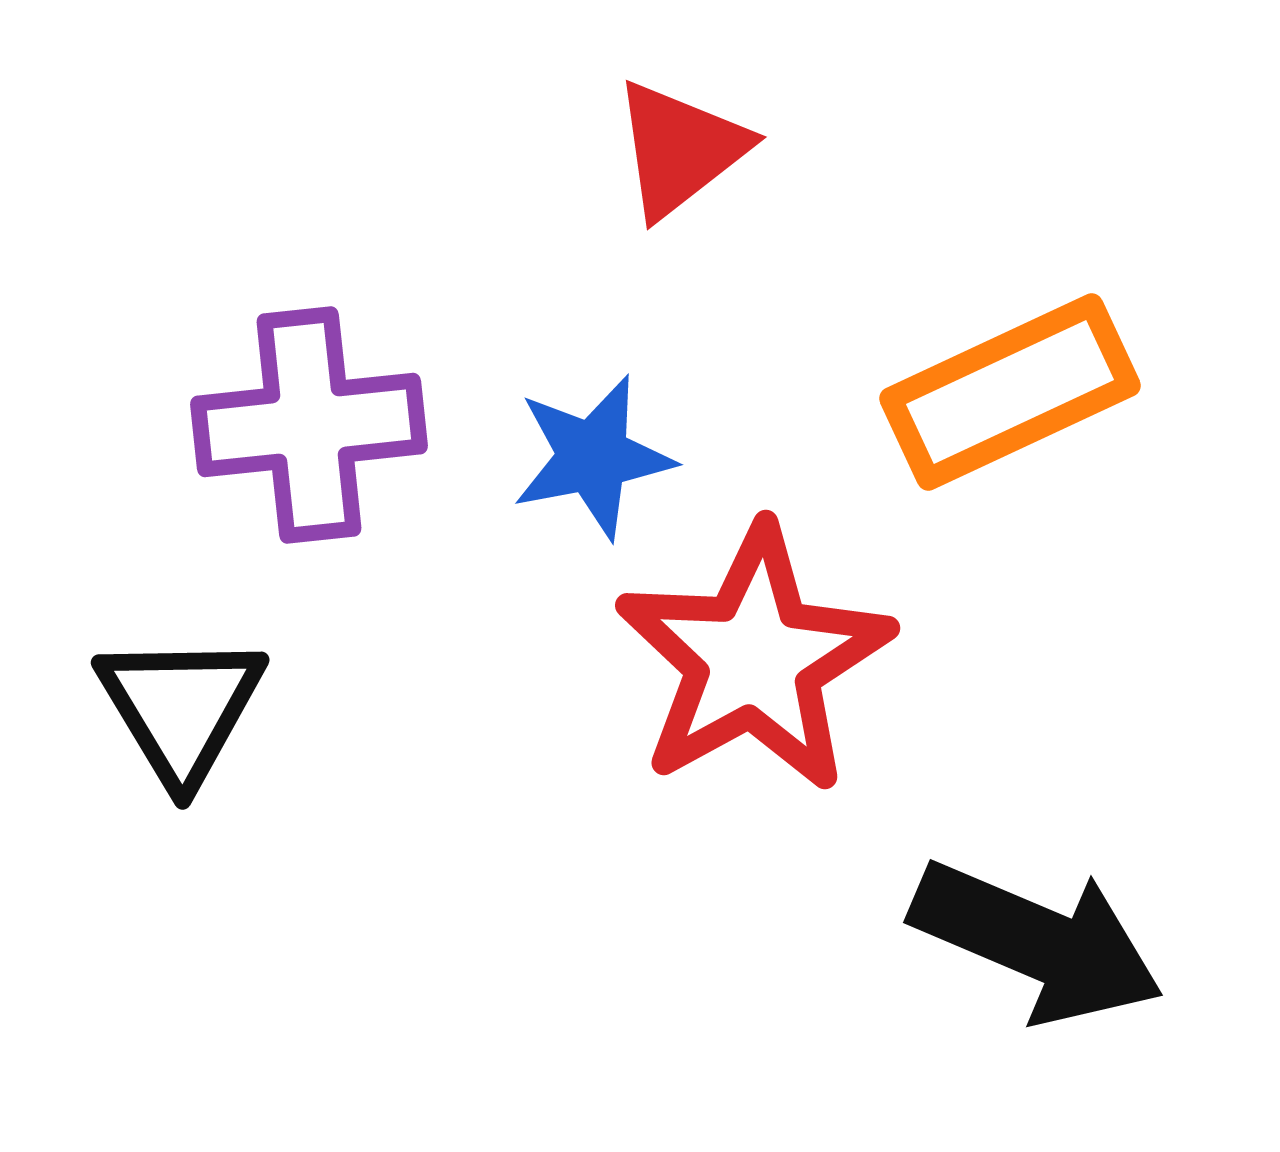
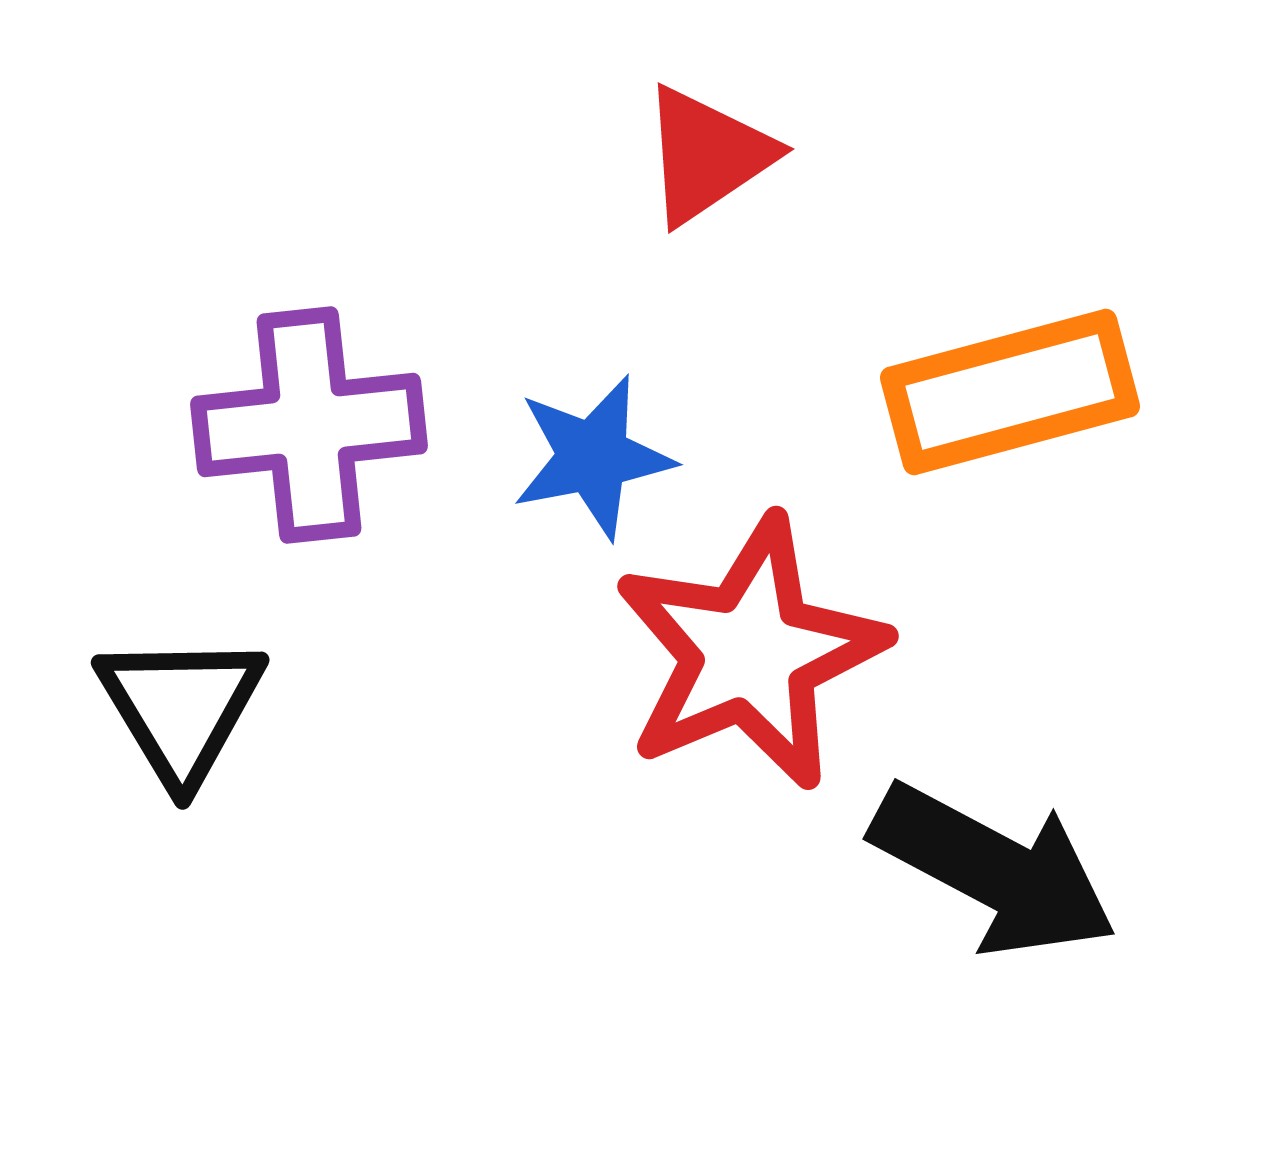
red triangle: moved 27 px right, 6 px down; rotated 4 degrees clockwise
orange rectangle: rotated 10 degrees clockwise
red star: moved 4 px left, 6 px up; rotated 6 degrees clockwise
black arrow: moved 43 px left, 72 px up; rotated 5 degrees clockwise
